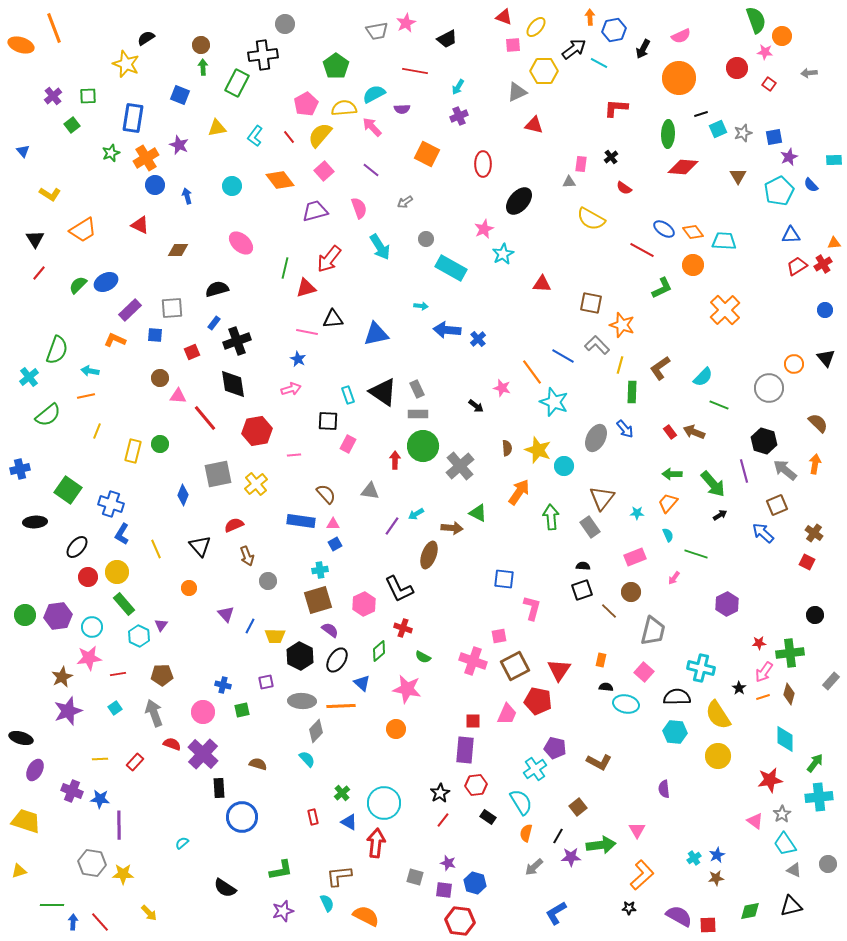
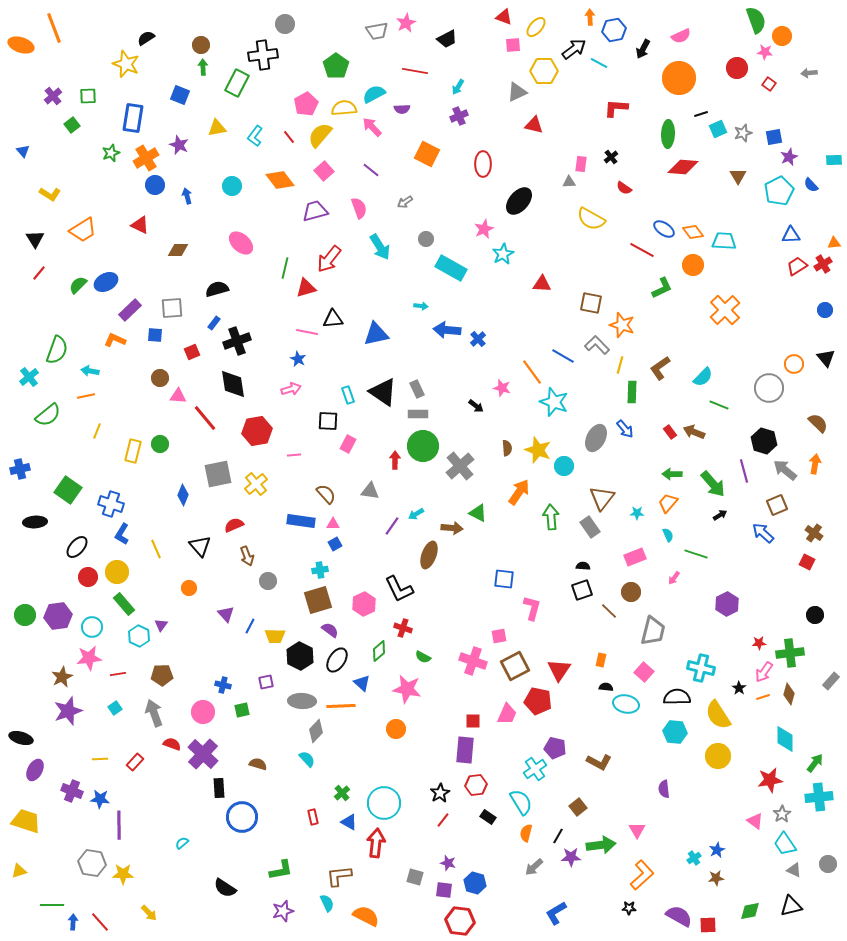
blue star at (717, 855): moved 5 px up
